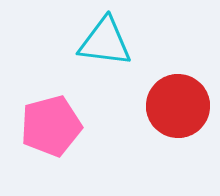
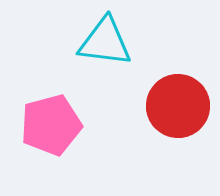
pink pentagon: moved 1 px up
